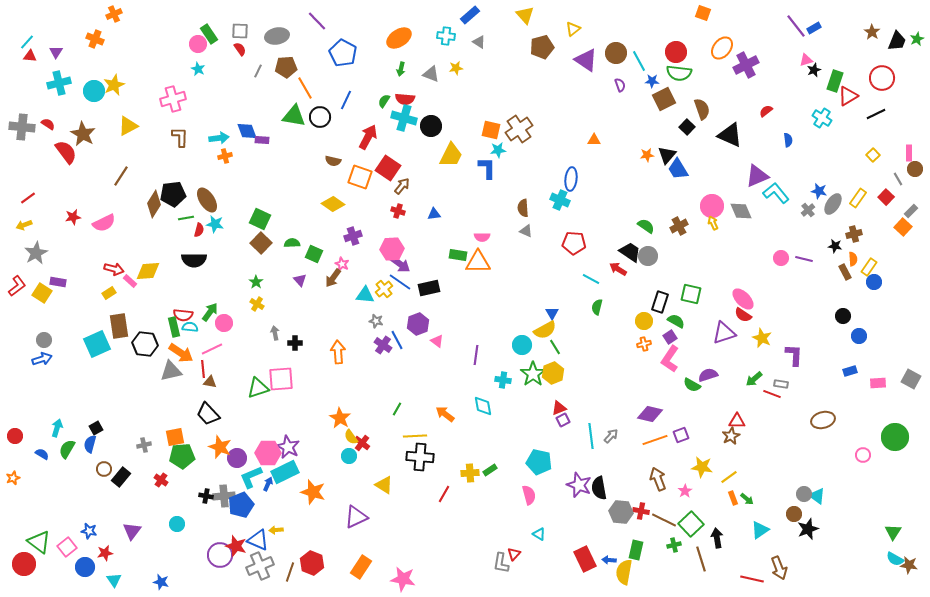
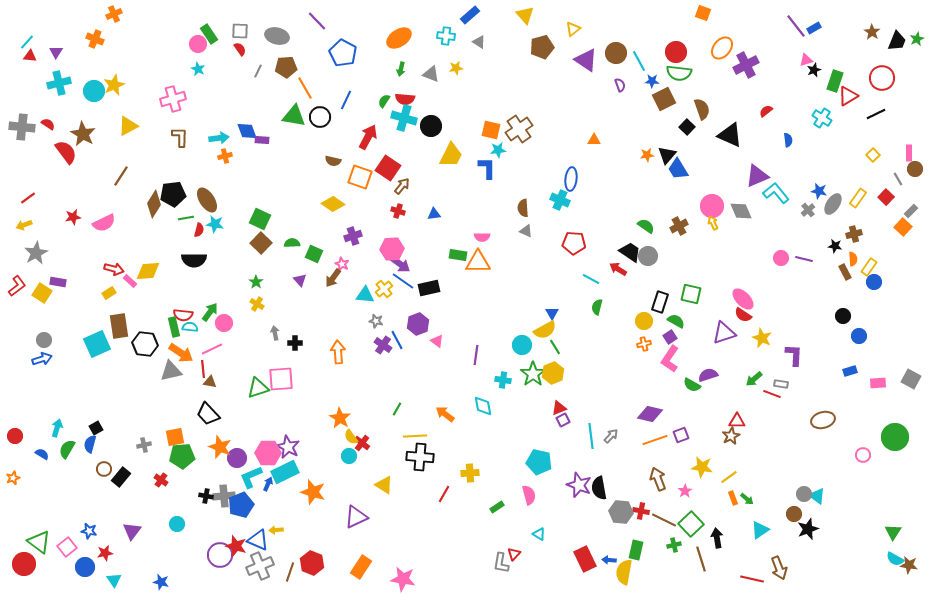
gray ellipse at (277, 36): rotated 25 degrees clockwise
blue line at (400, 282): moved 3 px right, 1 px up
green rectangle at (490, 470): moved 7 px right, 37 px down
